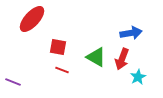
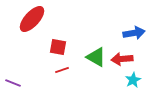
blue arrow: moved 3 px right
red arrow: rotated 65 degrees clockwise
red line: rotated 40 degrees counterclockwise
cyan star: moved 5 px left, 3 px down
purple line: moved 1 px down
